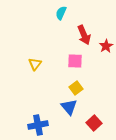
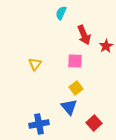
blue cross: moved 1 px right, 1 px up
